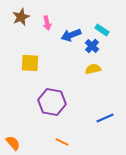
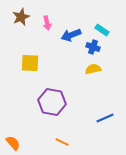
blue cross: moved 1 px right, 1 px down; rotated 24 degrees counterclockwise
